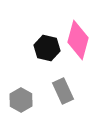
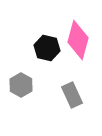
gray rectangle: moved 9 px right, 4 px down
gray hexagon: moved 15 px up
